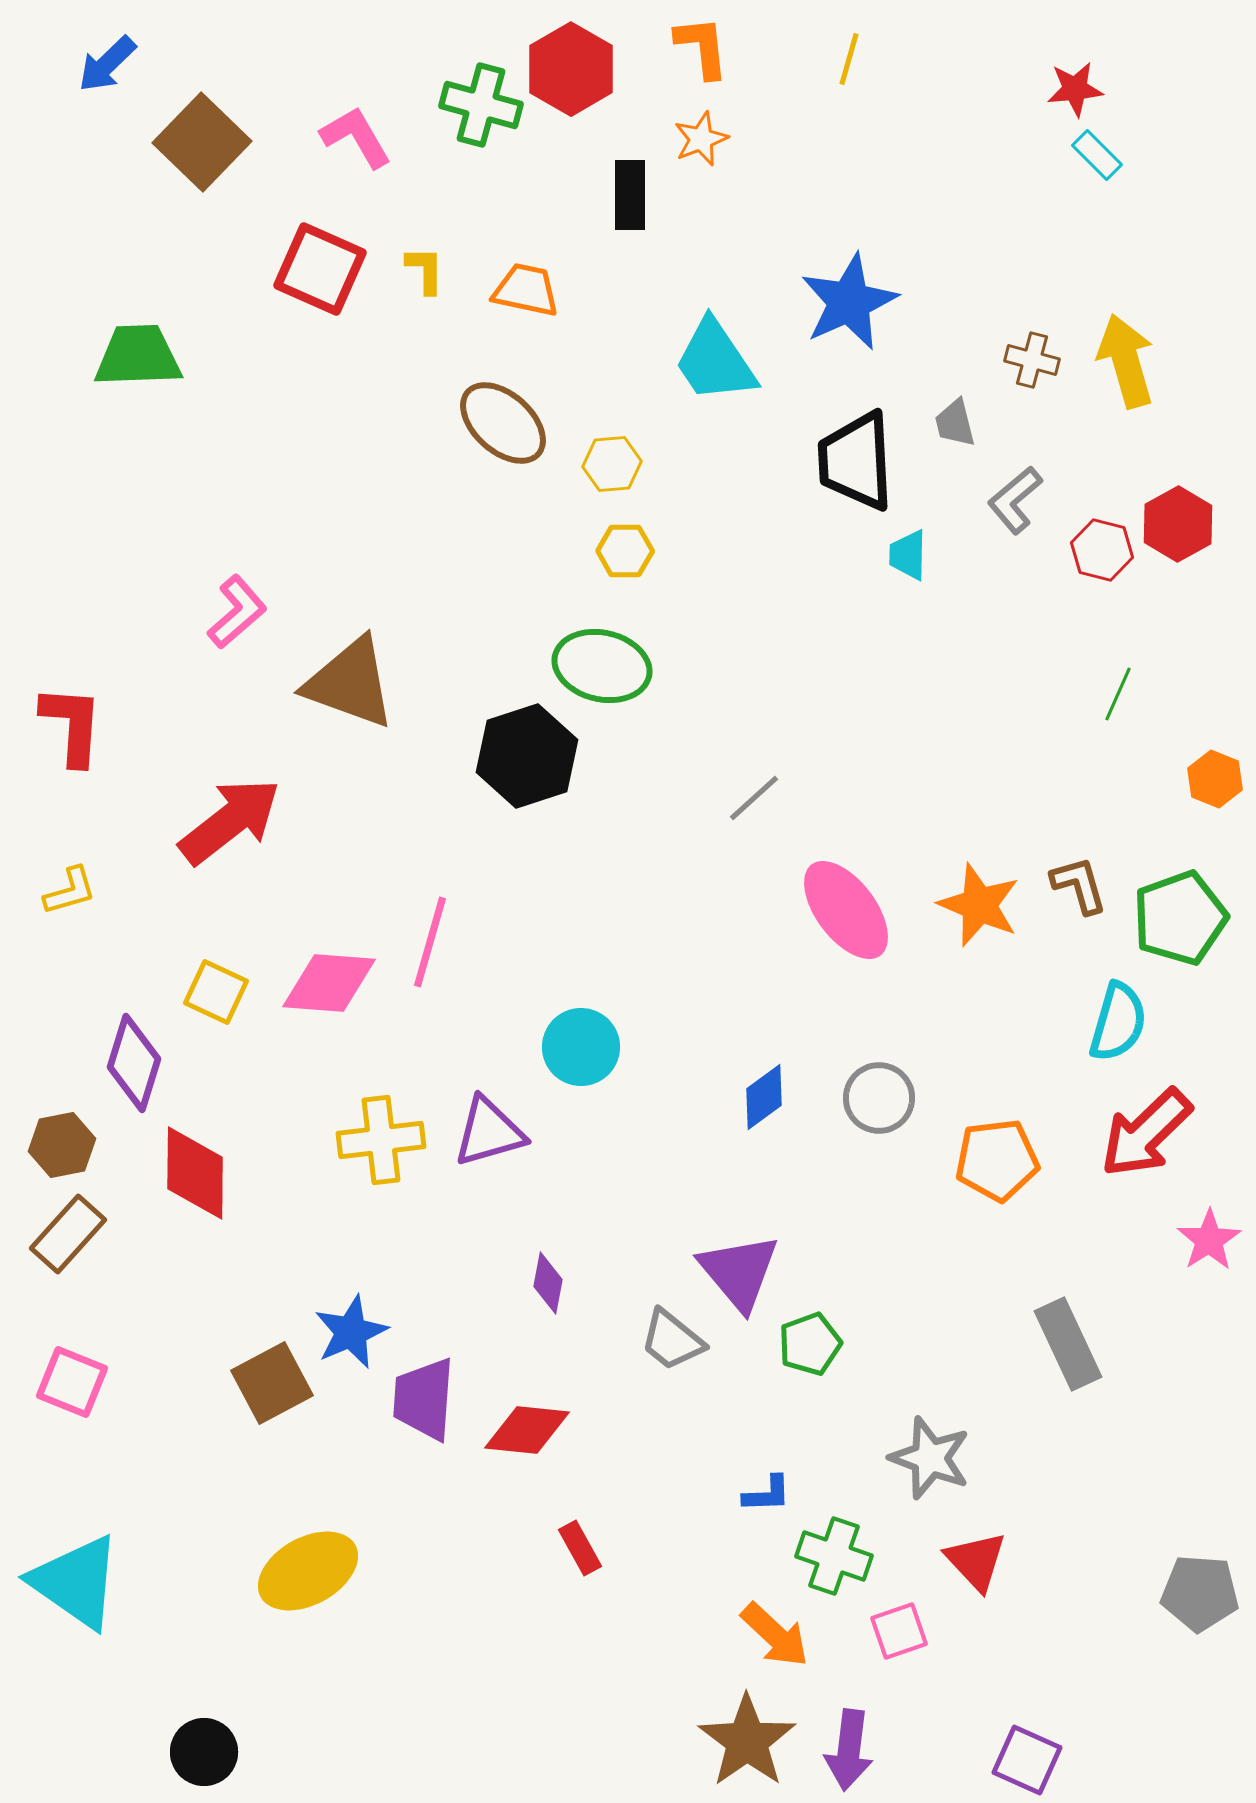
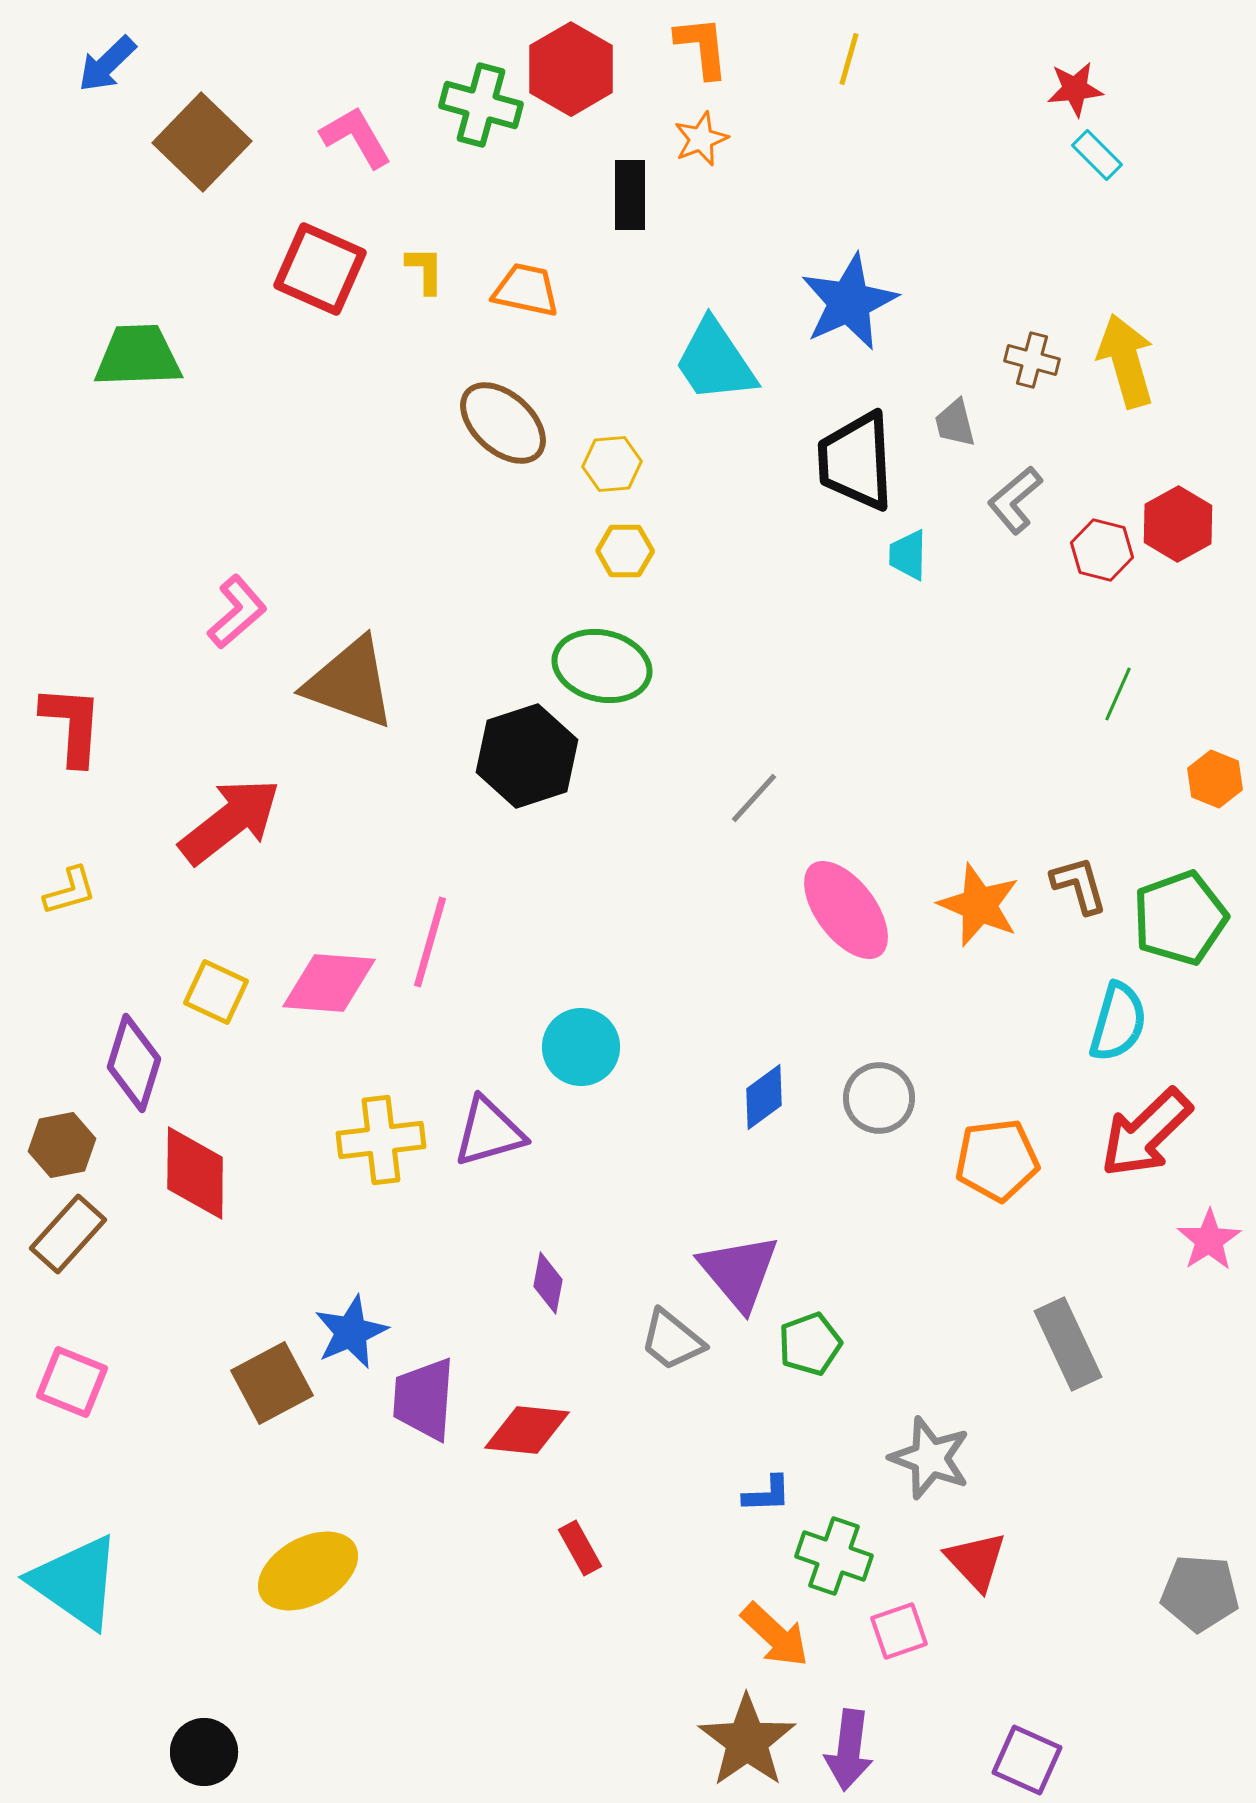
gray line at (754, 798): rotated 6 degrees counterclockwise
